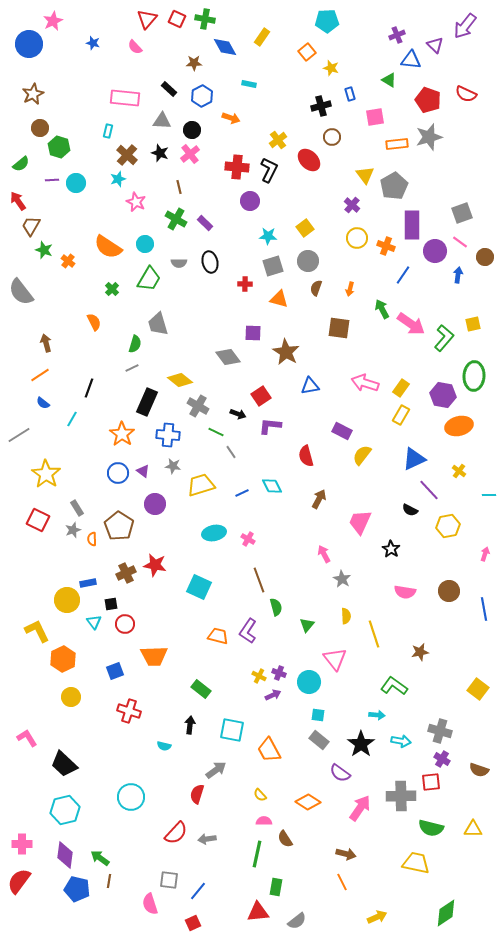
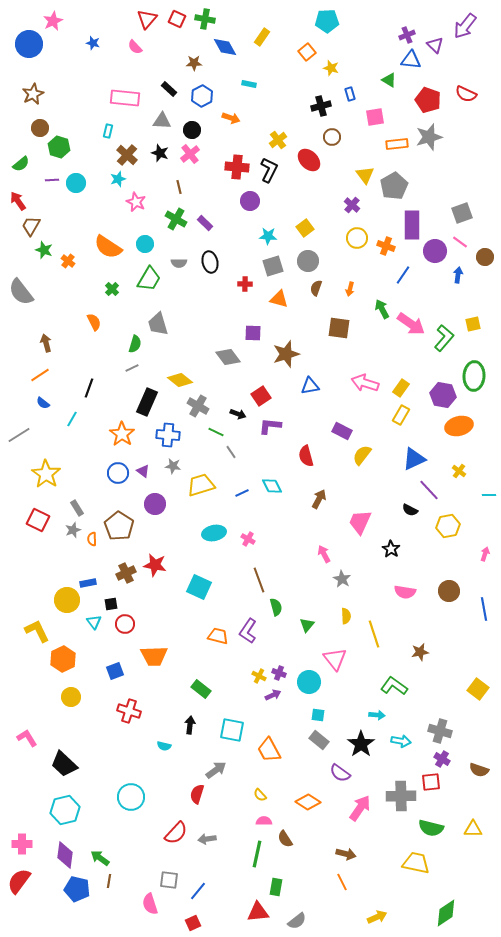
purple cross at (397, 35): moved 10 px right
brown star at (286, 352): moved 2 px down; rotated 24 degrees clockwise
